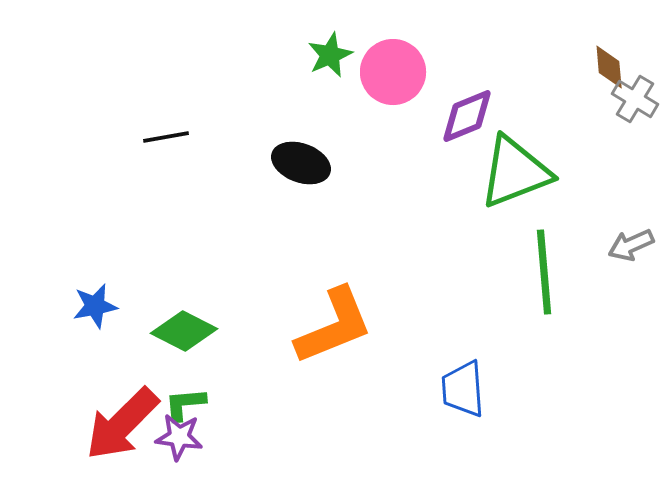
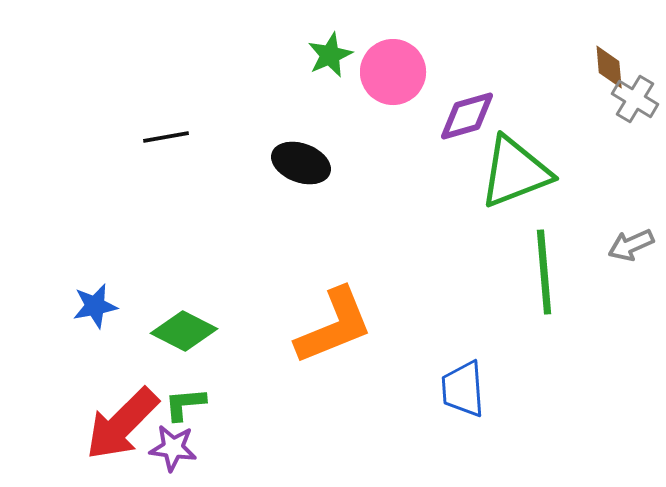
purple diamond: rotated 6 degrees clockwise
purple star: moved 6 px left, 11 px down
